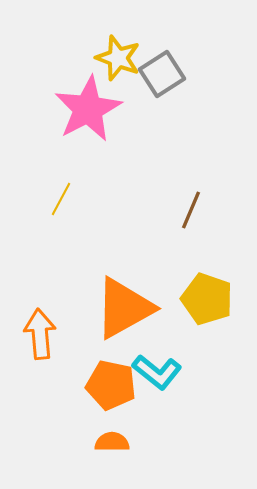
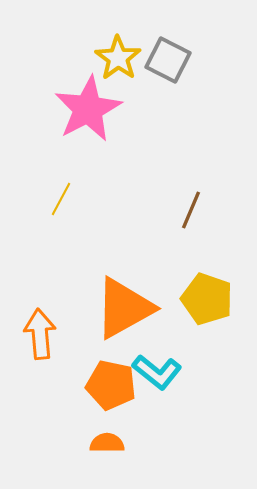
yellow star: rotated 15 degrees clockwise
gray square: moved 6 px right, 14 px up; rotated 30 degrees counterclockwise
orange semicircle: moved 5 px left, 1 px down
